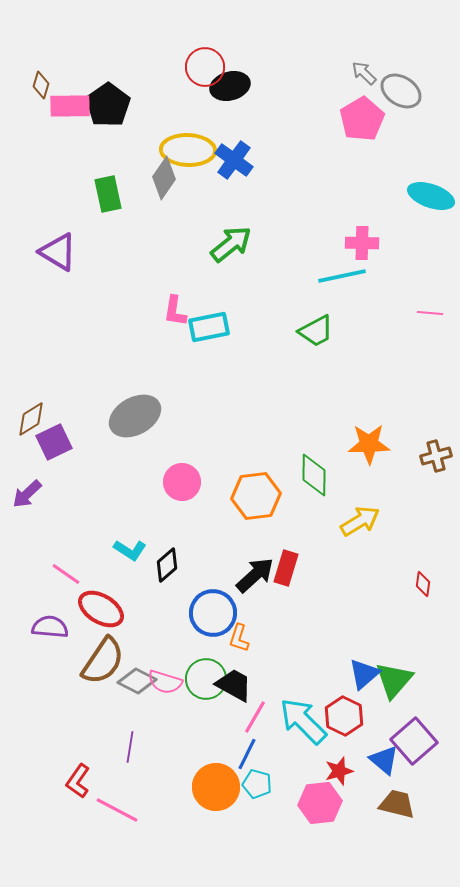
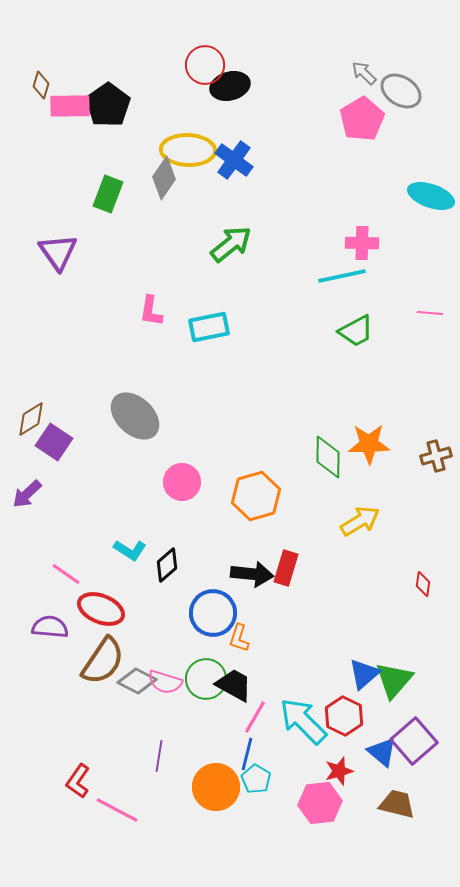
red circle at (205, 67): moved 2 px up
green rectangle at (108, 194): rotated 33 degrees clockwise
purple triangle at (58, 252): rotated 24 degrees clockwise
pink L-shape at (175, 311): moved 24 px left
green trapezoid at (316, 331): moved 40 px right
gray ellipse at (135, 416): rotated 72 degrees clockwise
purple square at (54, 442): rotated 30 degrees counterclockwise
green diamond at (314, 475): moved 14 px right, 18 px up
orange hexagon at (256, 496): rotated 9 degrees counterclockwise
black arrow at (255, 575): moved 3 px left, 1 px up; rotated 48 degrees clockwise
red ellipse at (101, 609): rotated 9 degrees counterclockwise
purple line at (130, 747): moved 29 px right, 9 px down
blue line at (247, 754): rotated 12 degrees counterclockwise
blue triangle at (384, 760): moved 2 px left, 8 px up
cyan pentagon at (257, 784): moved 1 px left, 5 px up; rotated 16 degrees clockwise
